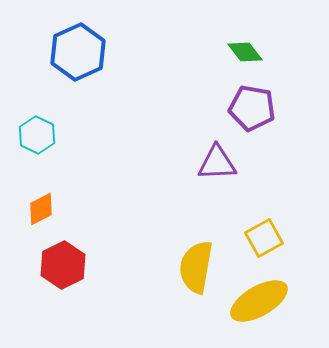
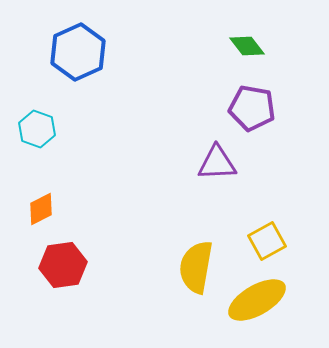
green diamond: moved 2 px right, 6 px up
cyan hexagon: moved 6 px up; rotated 6 degrees counterclockwise
yellow square: moved 3 px right, 3 px down
red hexagon: rotated 18 degrees clockwise
yellow ellipse: moved 2 px left, 1 px up
